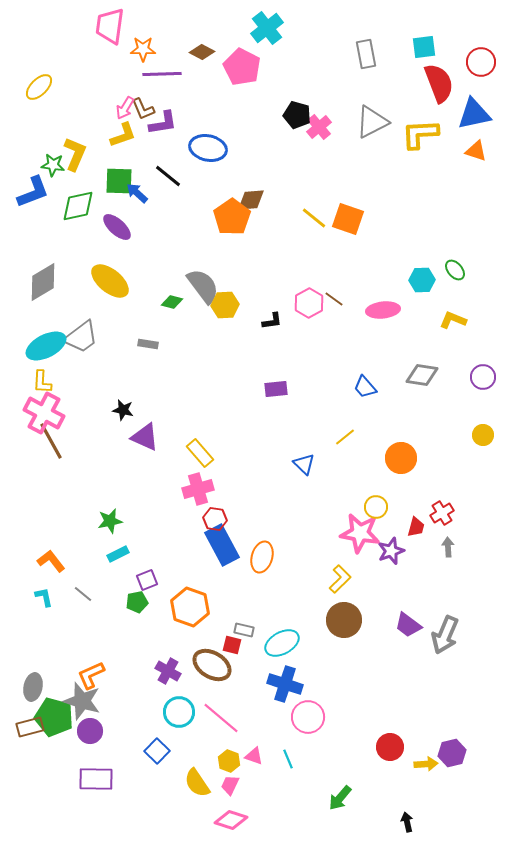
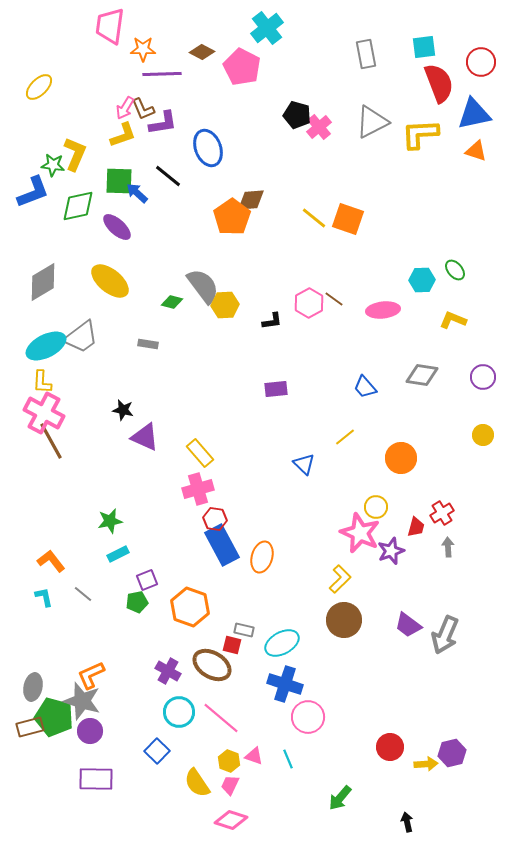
blue ellipse at (208, 148): rotated 57 degrees clockwise
pink star at (360, 533): rotated 15 degrees clockwise
